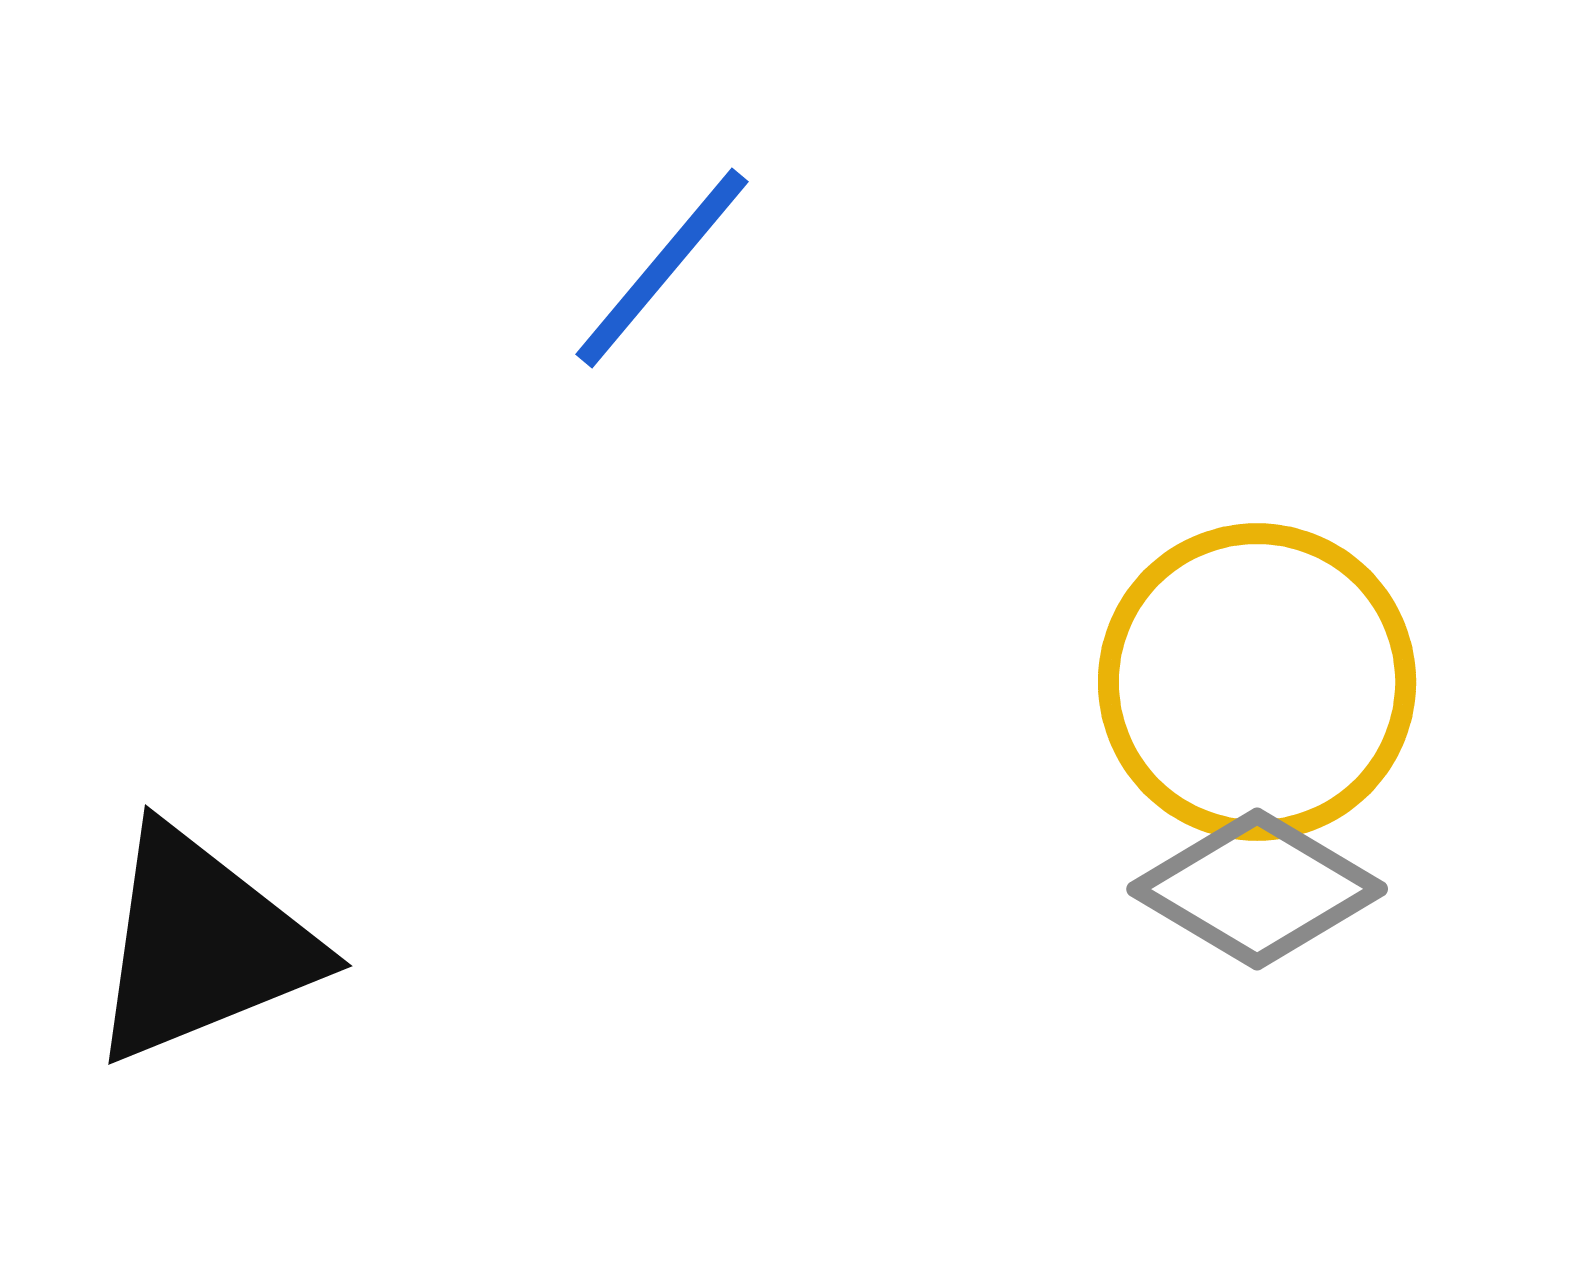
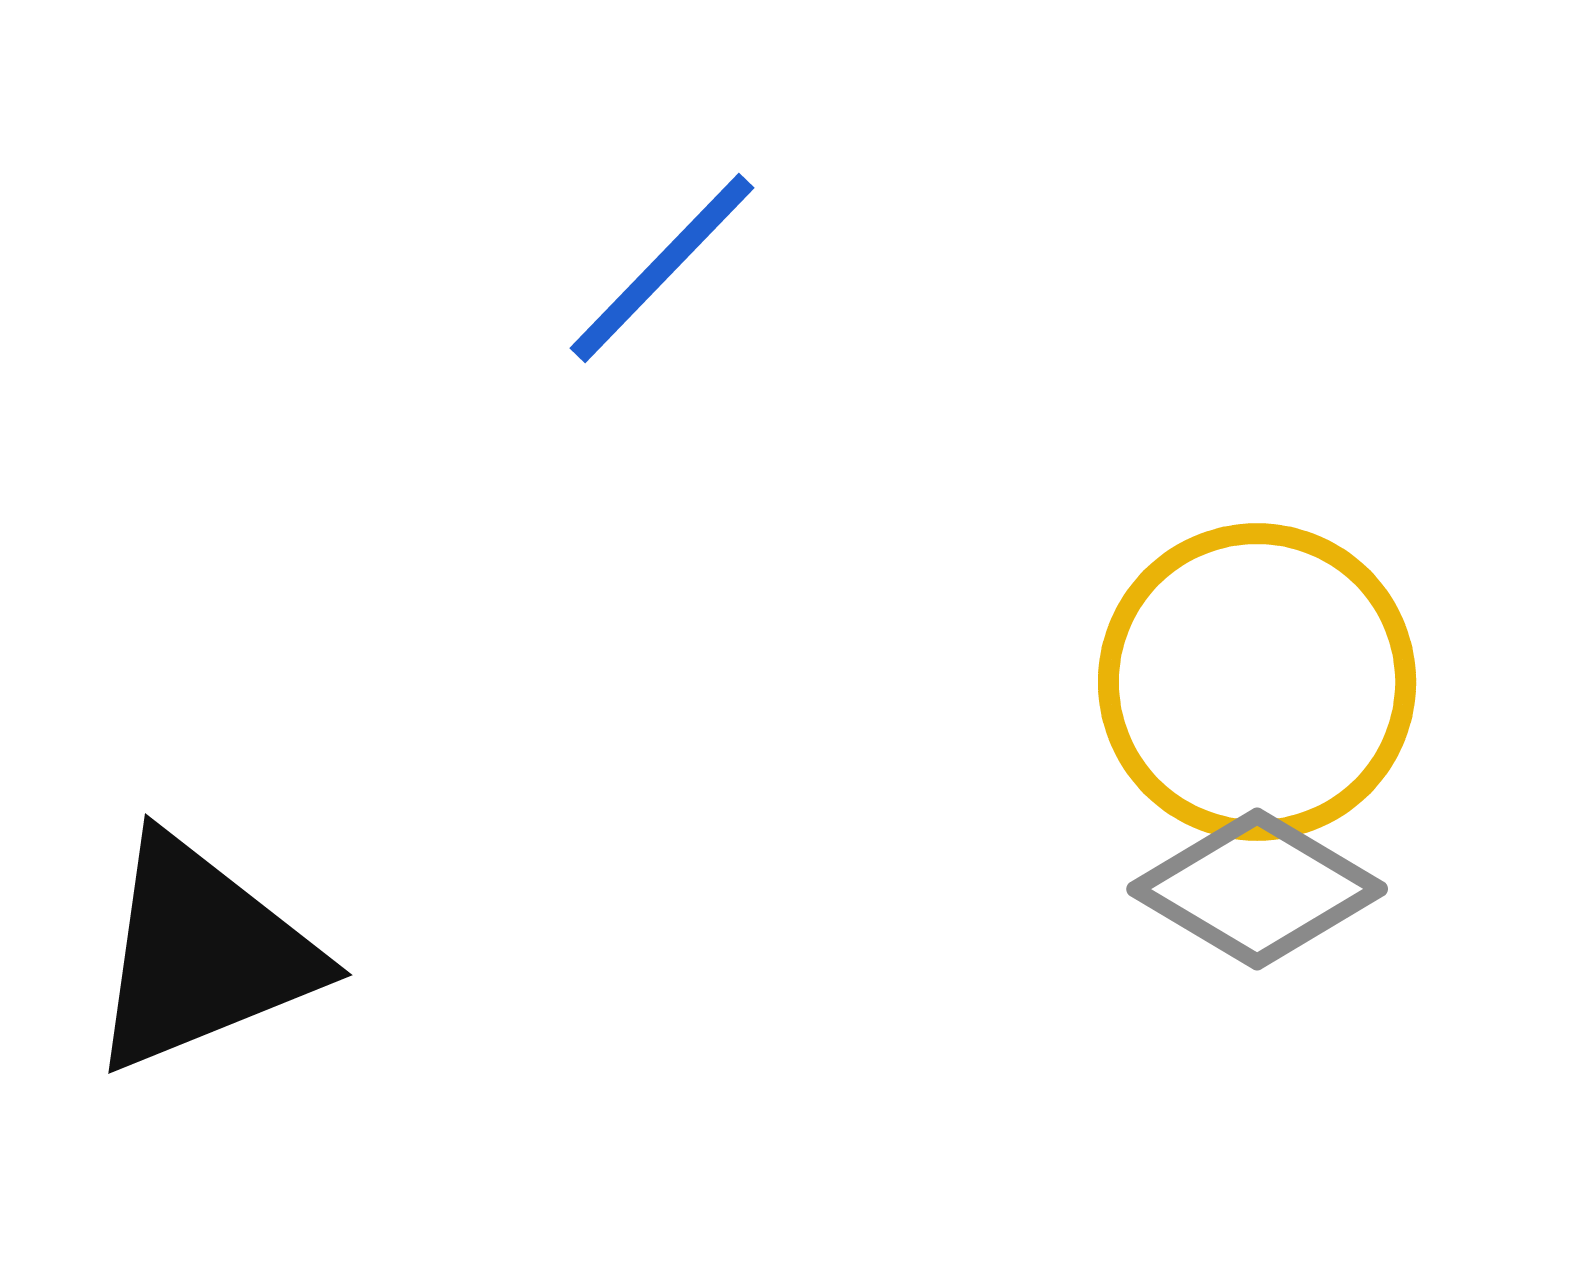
blue line: rotated 4 degrees clockwise
black triangle: moved 9 px down
